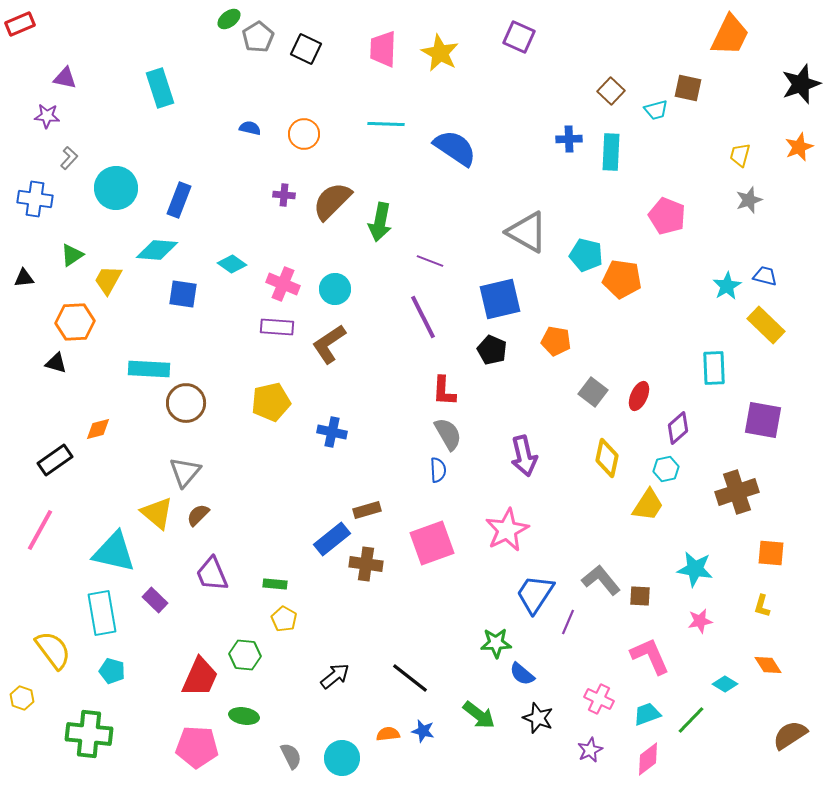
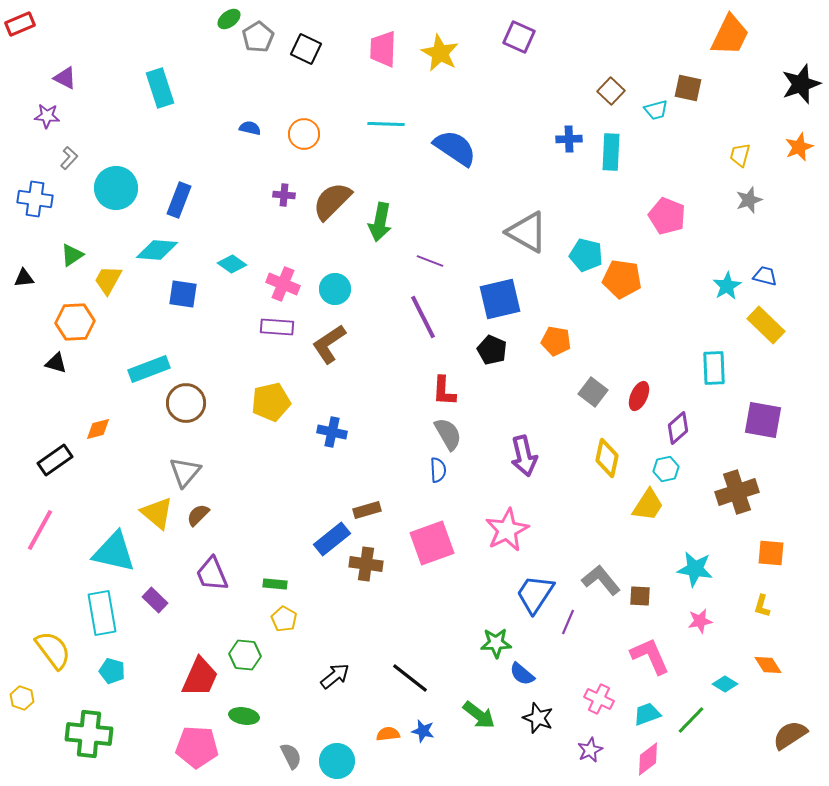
purple triangle at (65, 78): rotated 15 degrees clockwise
cyan rectangle at (149, 369): rotated 24 degrees counterclockwise
cyan circle at (342, 758): moved 5 px left, 3 px down
